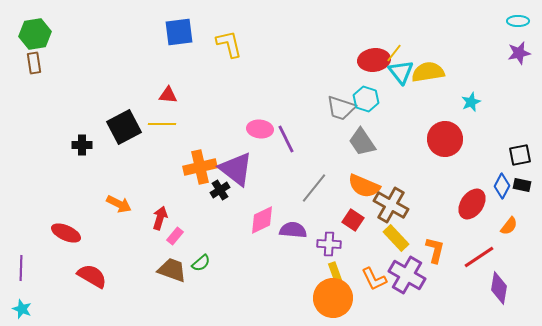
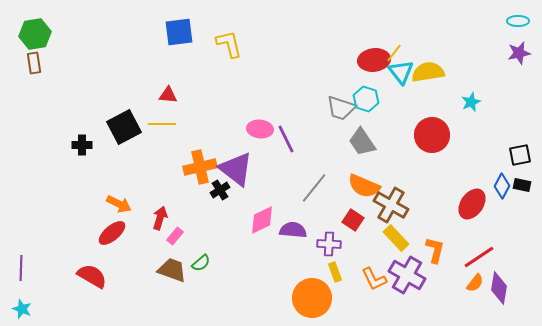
red circle at (445, 139): moved 13 px left, 4 px up
orange semicircle at (509, 226): moved 34 px left, 57 px down
red ellipse at (66, 233): moved 46 px right; rotated 64 degrees counterclockwise
orange circle at (333, 298): moved 21 px left
